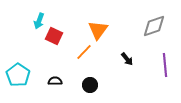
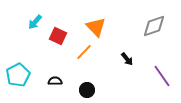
cyan arrow: moved 4 px left, 1 px down; rotated 21 degrees clockwise
orange triangle: moved 2 px left, 3 px up; rotated 20 degrees counterclockwise
red square: moved 4 px right
purple line: moved 3 px left, 11 px down; rotated 30 degrees counterclockwise
cyan pentagon: rotated 10 degrees clockwise
black circle: moved 3 px left, 5 px down
